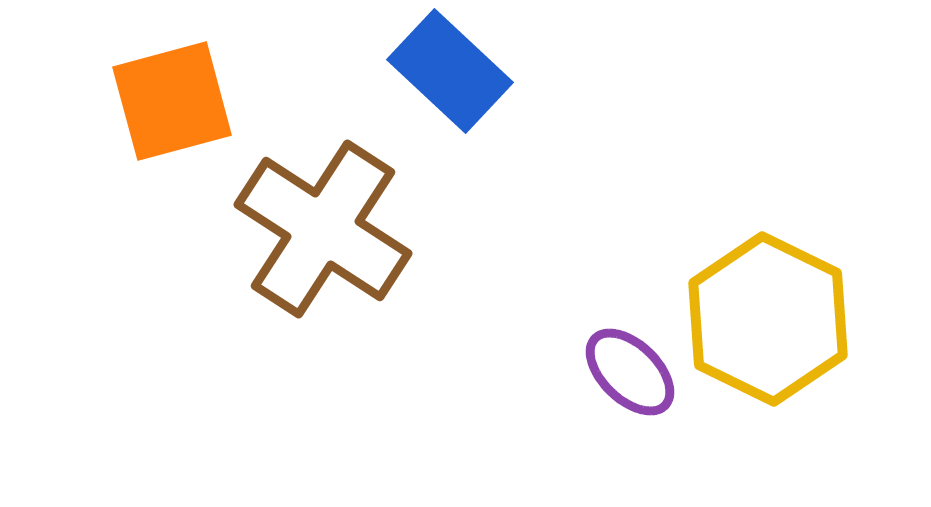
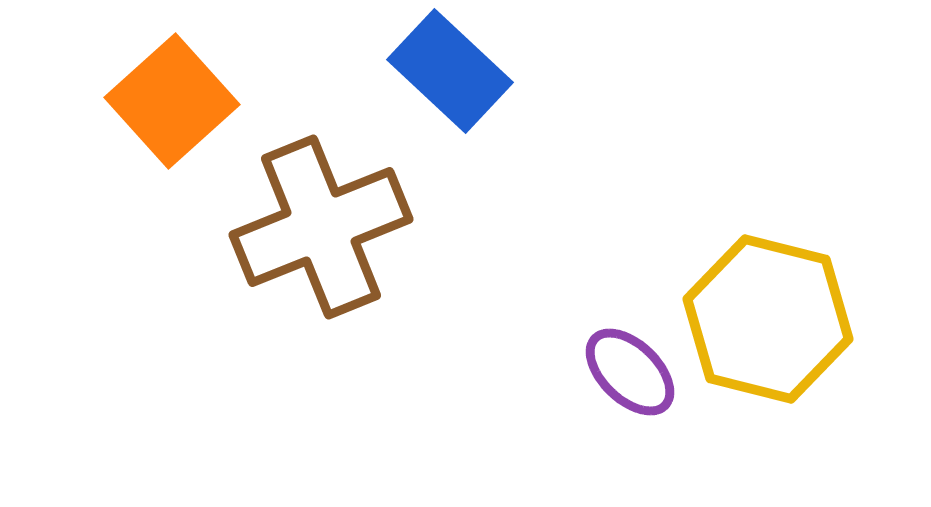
orange square: rotated 27 degrees counterclockwise
brown cross: moved 2 px left, 2 px up; rotated 35 degrees clockwise
yellow hexagon: rotated 12 degrees counterclockwise
